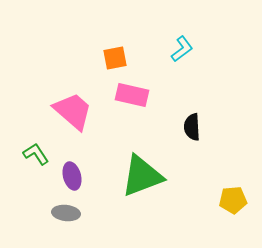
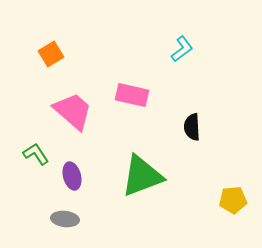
orange square: moved 64 px left, 4 px up; rotated 20 degrees counterclockwise
gray ellipse: moved 1 px left, 6 px down
